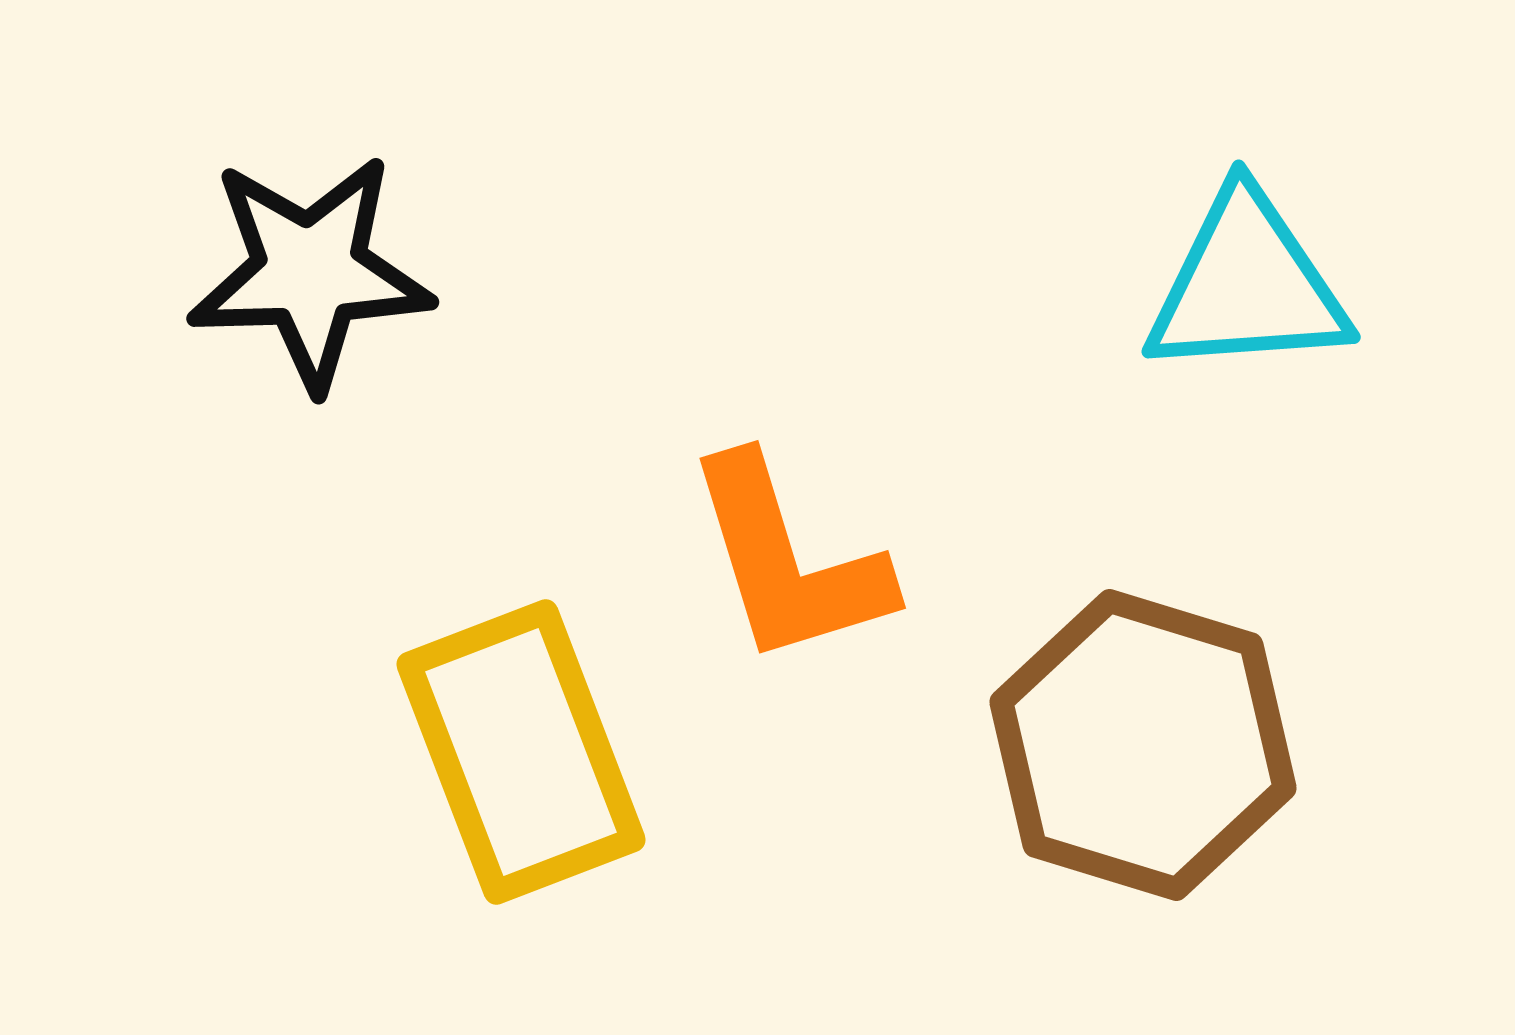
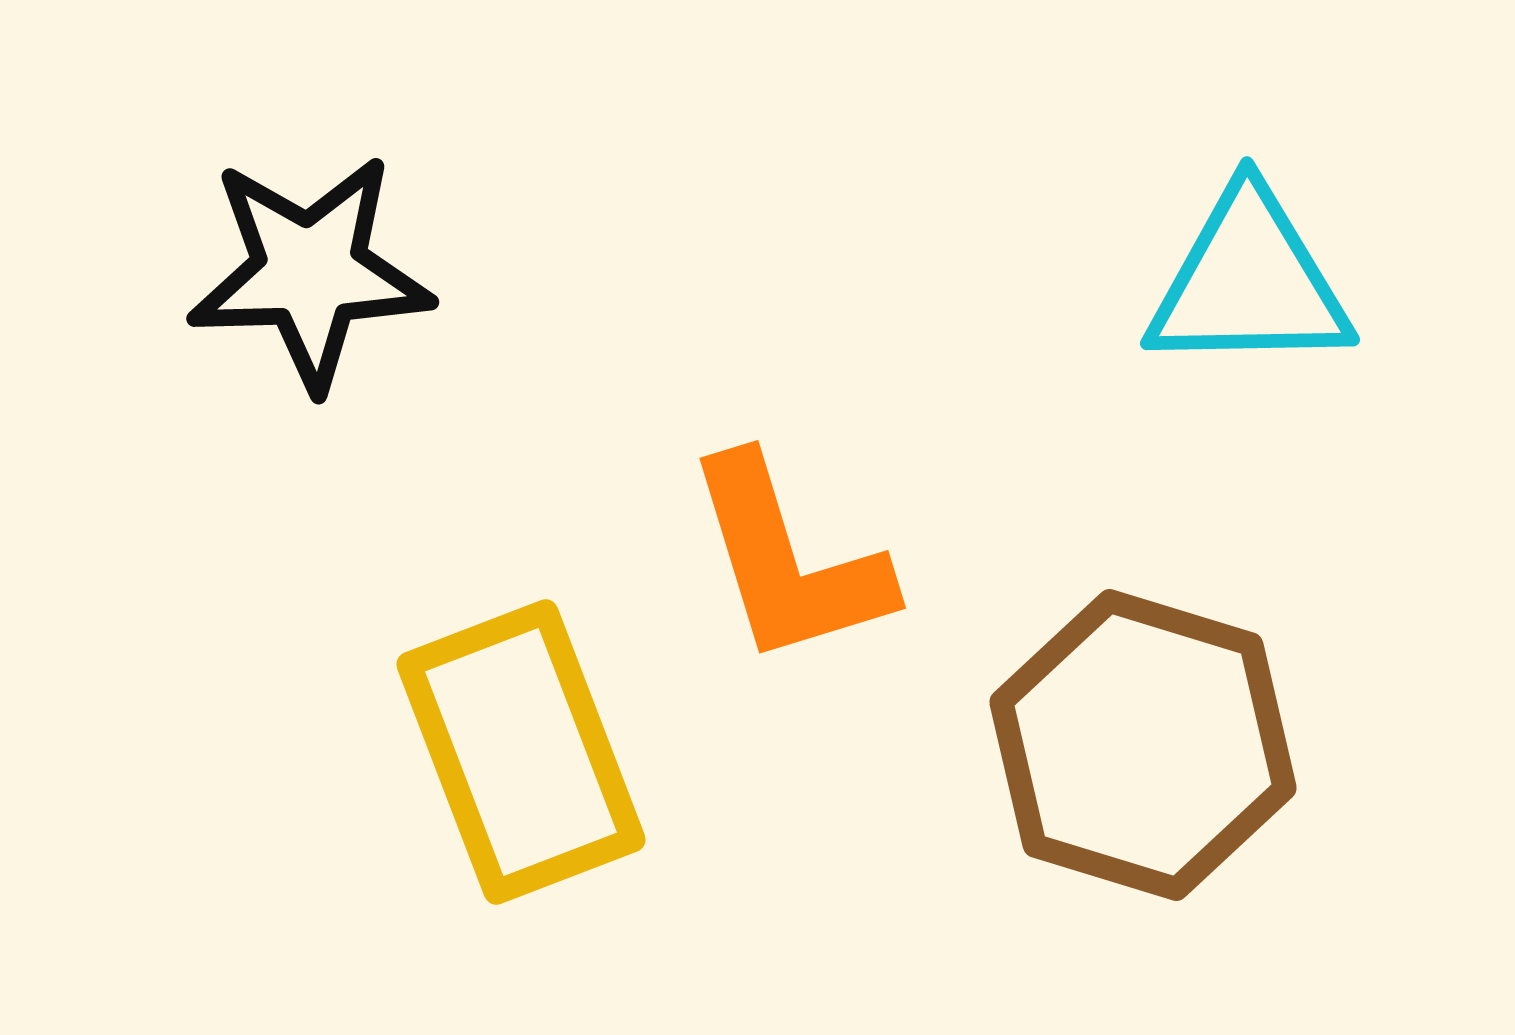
cyan triangle: moved 2 px right, 3 px up; rotated 3 degrees clockwise
